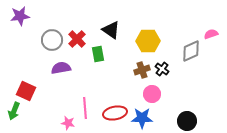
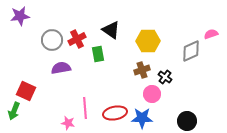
red cross: rotated 18 degrees clockwise
black cross: moved 3 px right, 8 px down
